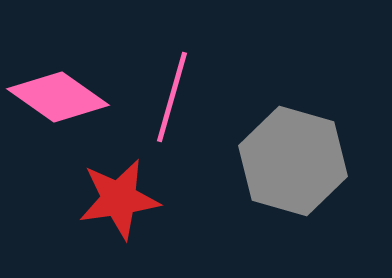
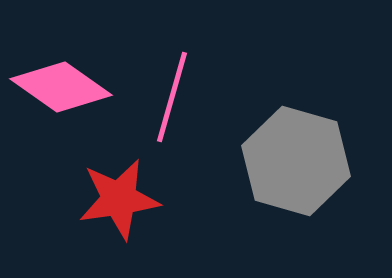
pink diamond: moved 3 px right, 10 px up
gray hexagon: moved 3 px right
